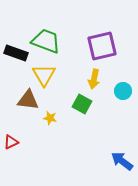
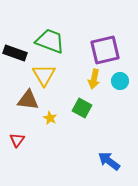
green trapezoid: moved 4 px right
purple square: moved 3 px right, 4 px down
black rectangle: moved 1 px left
cyan circle: moved 3 px left, 10 px up
green square: moved 4 px down
yellow star: rotated 16 degrees clockwise
red triangle: moved 6 px right, 2 px up; rotated 28 degrees counterclockwise
blue arrow: moved 13 px left
